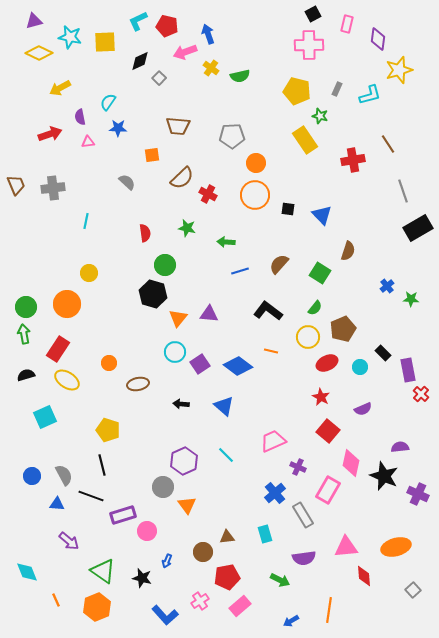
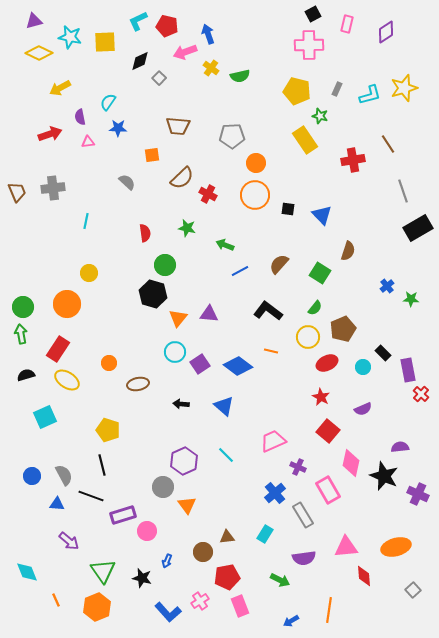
purple diamond at (378, 39): moved 8 px right, 7 px up; rotated 50 degrees clockwise
yellow star at (399, 70): moved 5 px right, 18 px down
brown trapezoid at (16, 185): moved 1 px right, 7 px down
green arrow at (226, 242): moved 1 px left, 3 px down; rotated 18 degrees clockwise
blue line at (240, 271): rotated 12 degrees counterclockwise
green circle at (26, 307): moved 3 px left
green arrow at (24, 334): moved 3 px left
cyan circle at (360, 367): moved 3 px right
pink rectangle at (328, 490): rotated 60 degrees counterclockwise
cyan rectangle at (265, 534): rotated 48 degrees clockwise
green triangle at (103, 571): rotated 20 degrees clockwise
pink rectangle at (240, 606): rotated 70 degrees counterclockwise
blue L-shape at (165, 615): moved 3 px right, 3 px up
